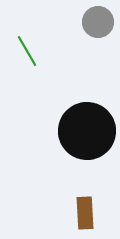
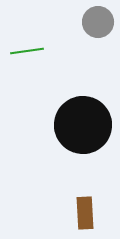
green line: rotated 68 degrees counterclockwise
black circle: moved 4 px left, 6 px up
